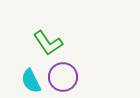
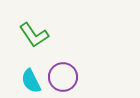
green L-shape: moved 14 px left, 8 px up
